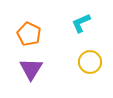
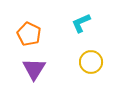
yellow circle: moved 1 px right
purple triangle: moved 3 px right
